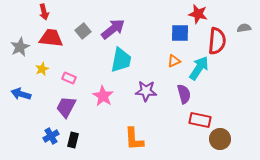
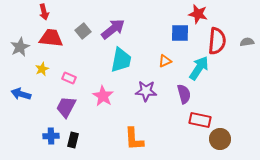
gray semicircle: moved 3 px right, 14 px down
orange triangle: moved 9 px left
blue cross: rotated 28 degrees clockwise
